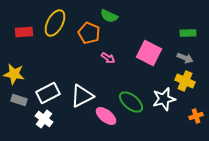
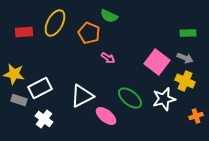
pink square: moved 8 px right, 9 px down; rotated 10 degrees clockwise
white rectangle: moved 8 px left, 5 px up
green ellipse: moved 1 px left, 4 px up
